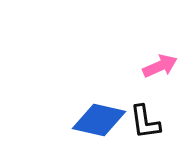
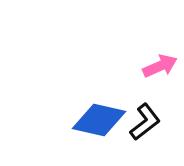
black L-shape: rotated 120 degrees counterclockwise
